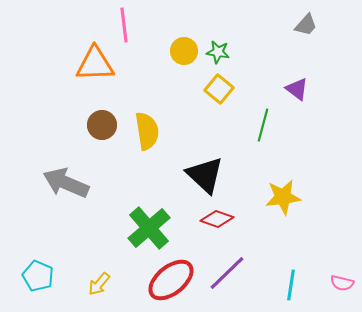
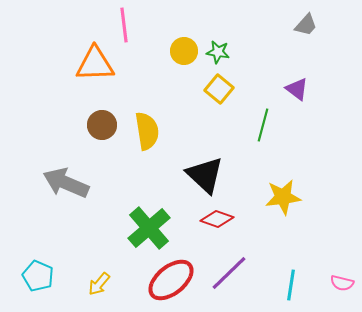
purple line: moved 2 px right
